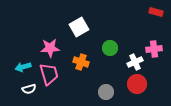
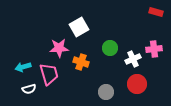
pink star: moved 9 px right
white cross: moved 2 px left, 3 px up
